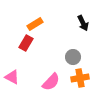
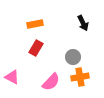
orange rectangle: rotated 21 degrees clockwise
red rectangle: moved 10 px right, 5 px down
orange cross: moved 1 px up
